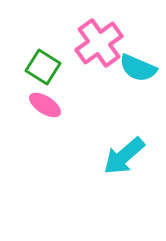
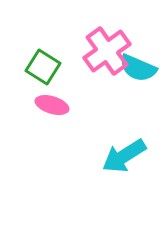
pink cross: moved 8 px right, 8 px down
pink ellipse: moved 7 px right; rotated 16 degrees counterclockwise
cyan arrow: rotated 9 degrees clockwise
